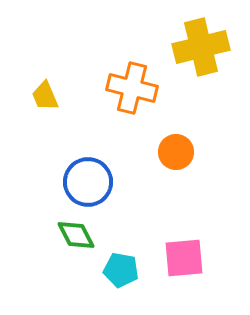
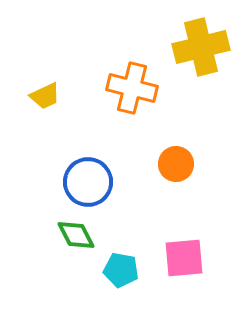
yellow trapezoid: rotated 92 degrees counterclockwise
orange circle: moved 12 px down
